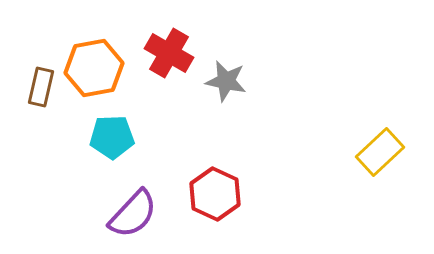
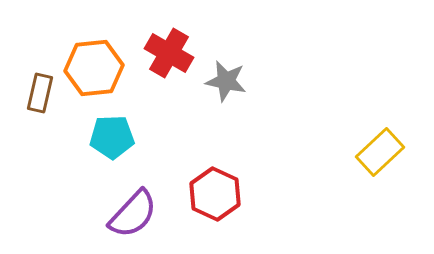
orange hexagon: rotated 4 degrees clockwise
brown rectangle: moved 1 px left, 6 px down
